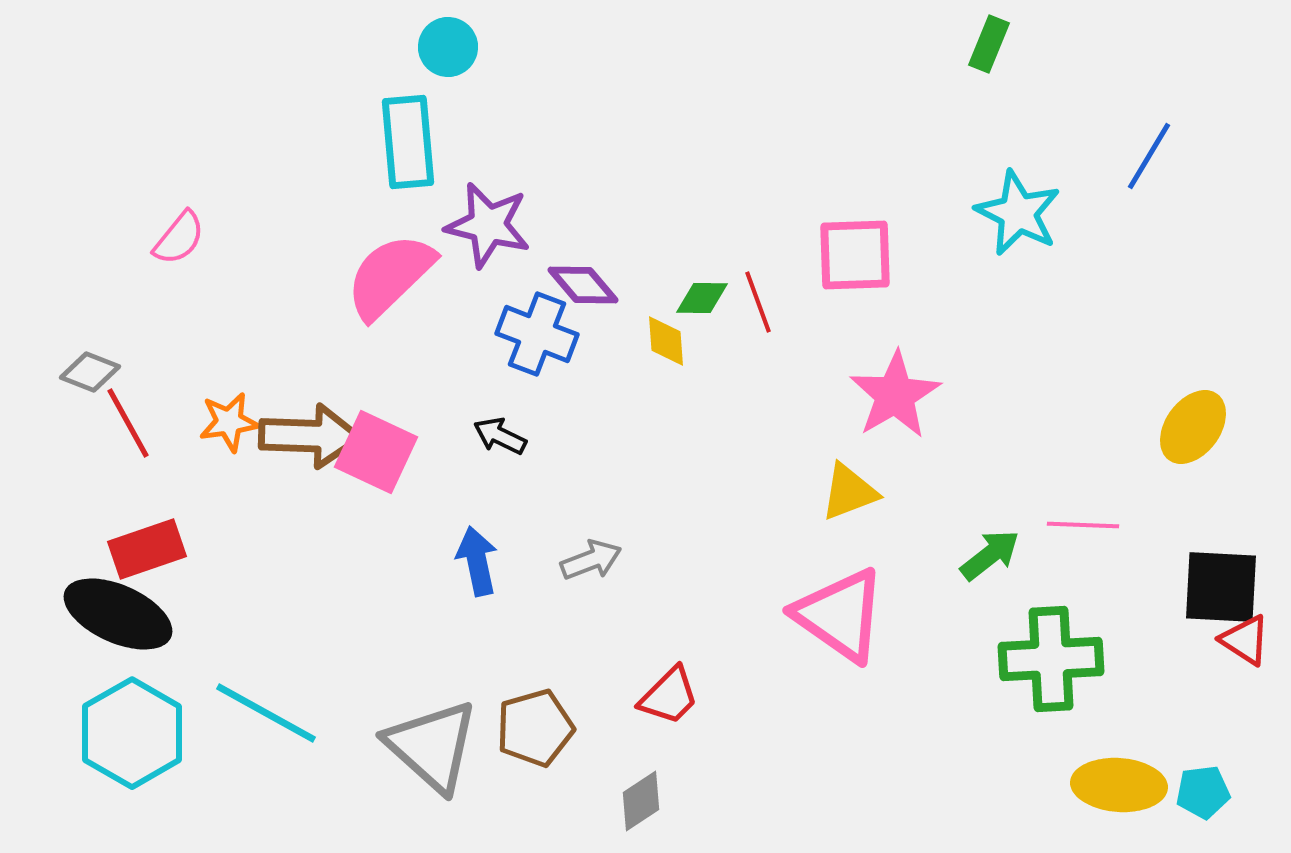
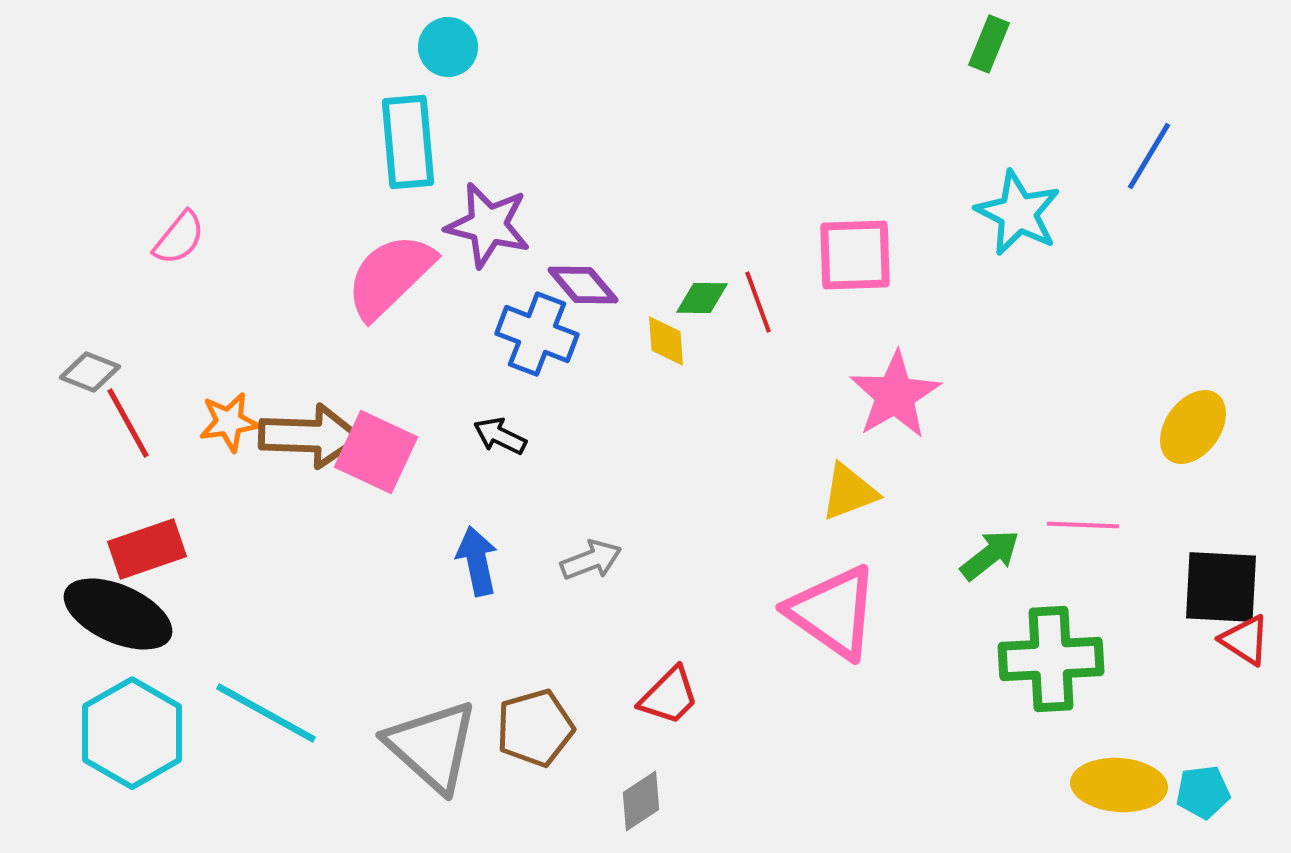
pink triangle at (840, 615): moved 7 px left, 3 px up
